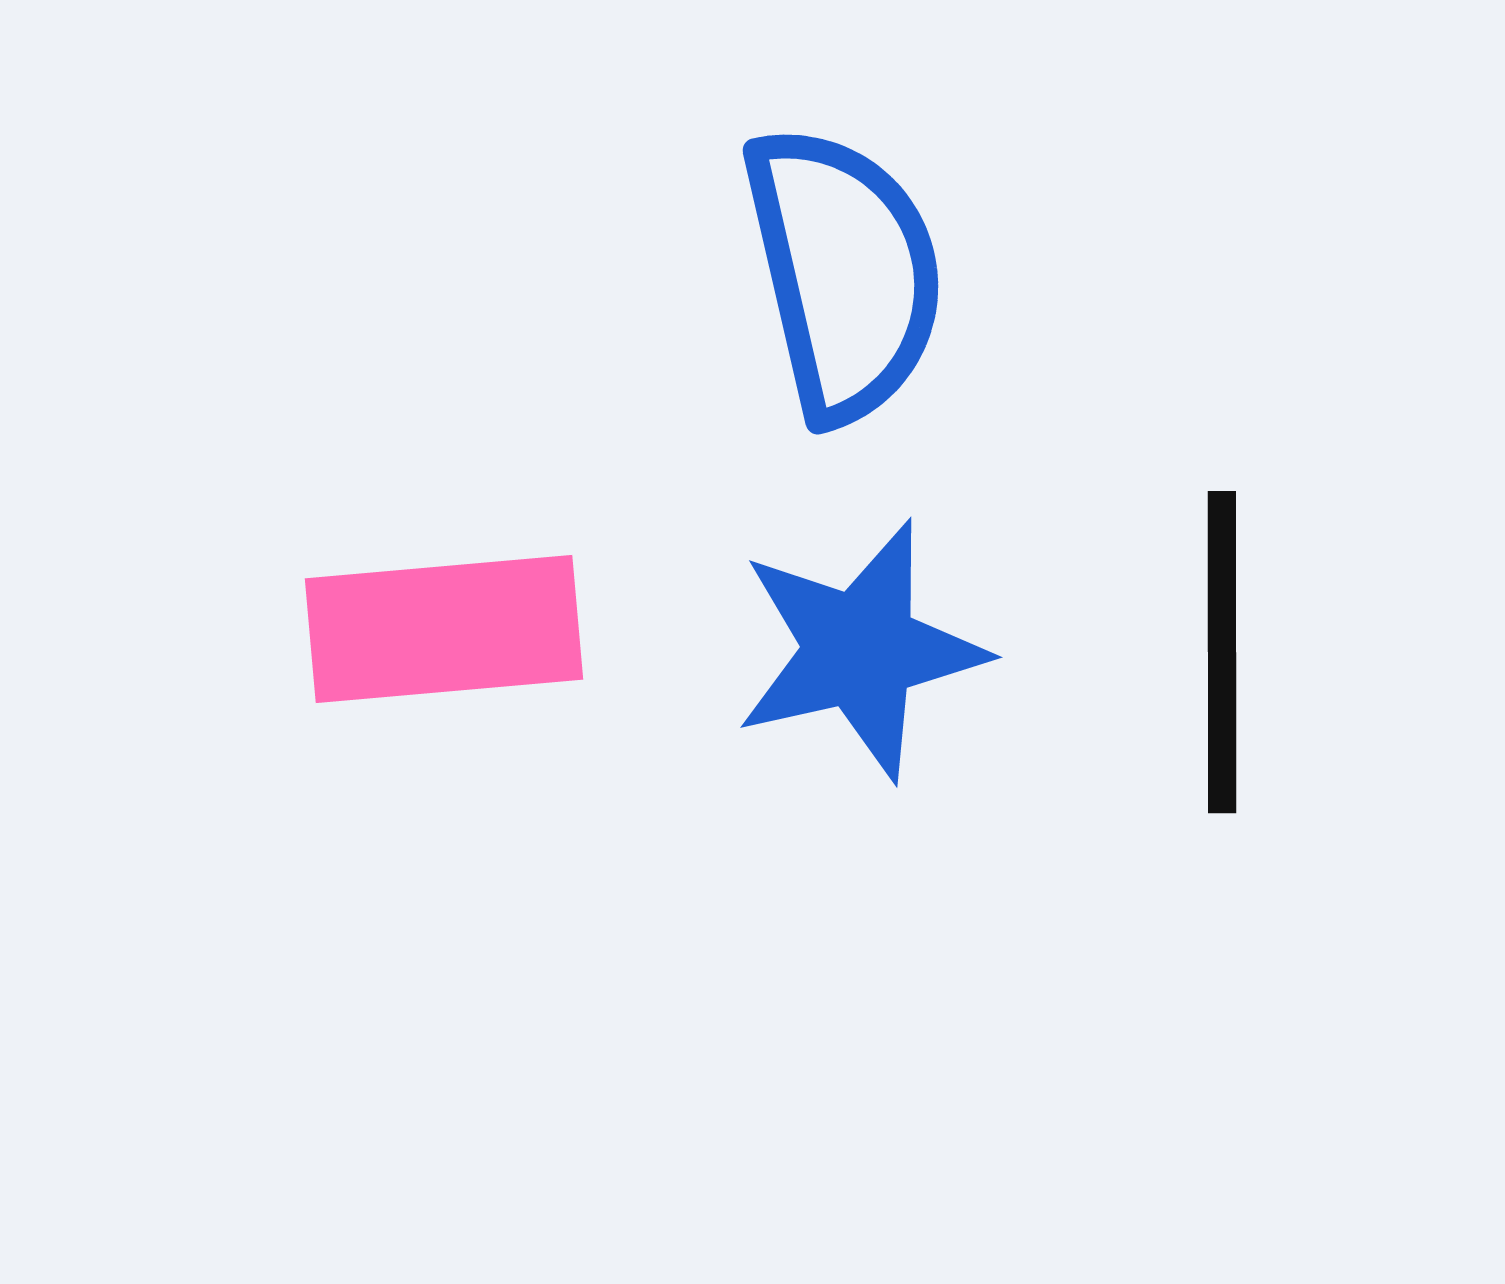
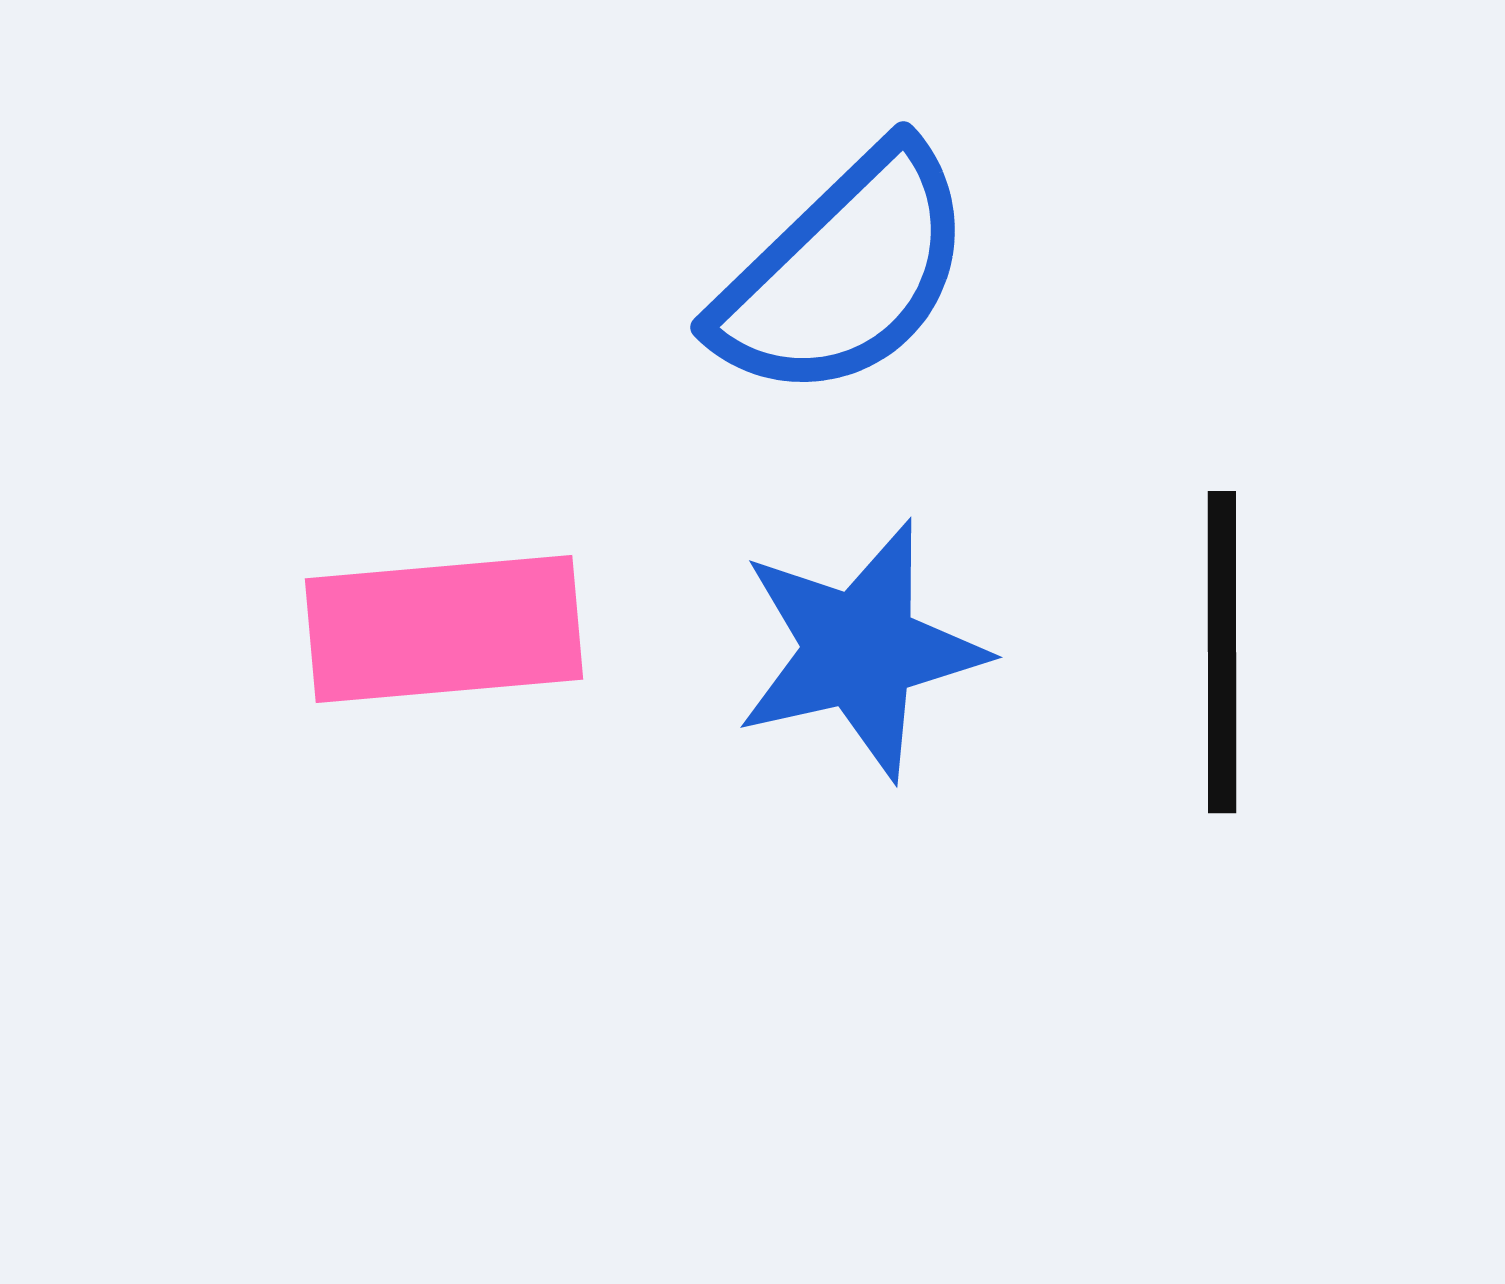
blue semicircle: rotated 59 degrees clockwise
